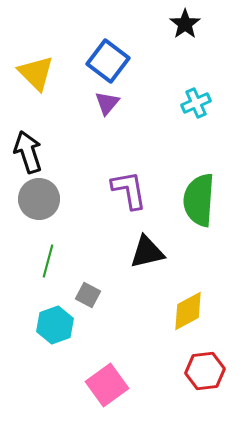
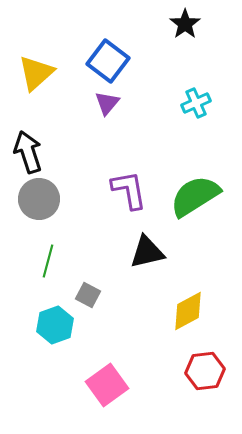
yellow triangle: rotated 33 degrees clockwise
green semicircle: moved 4 px left, 4 px up; rotated 54 degrees clockwise
